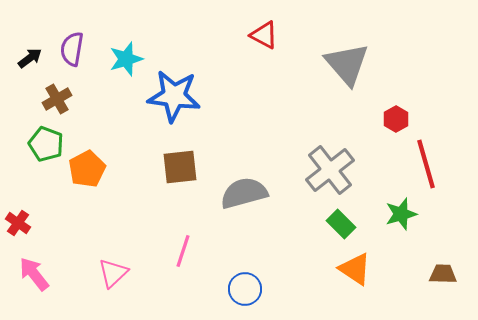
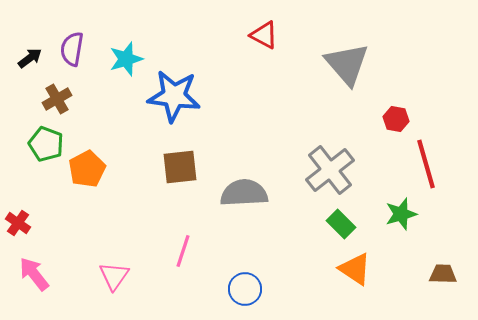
red hexagon: rotated 20 degrees counterclockwise
gray semicircle: rotated 12 degrees clockwise
pink triangle: moved 1 px right, 3 px down; rotated 12 degrees counterclockwise
